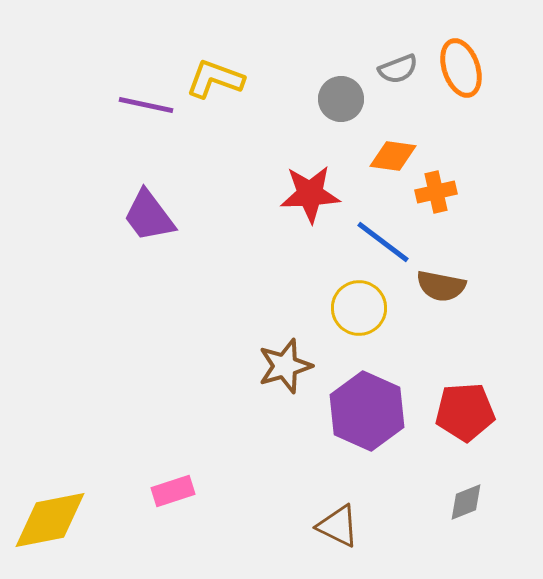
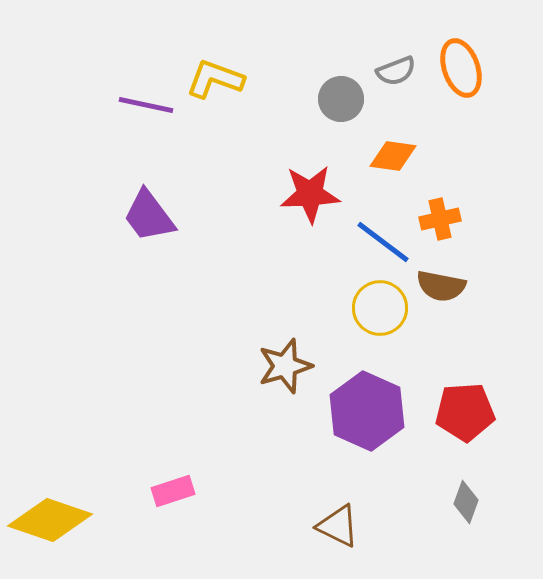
gray semicircle: moved 2 px left, 2 px down
orange cross: moved 4 px right, 27 px down
yellow circle: moved 21 px right
gray diamond: rotated 48 degrees counterclockwise
yellow diamond: rotated 30 degrees clockwise
